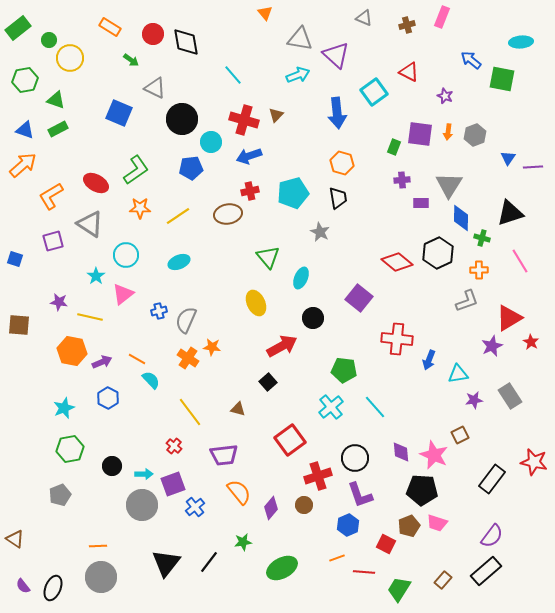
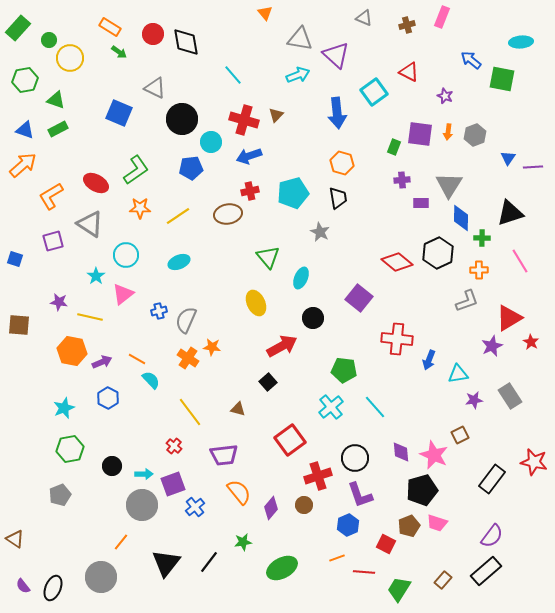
green rectangle at (18, 28): rotated 10 degrees counterclockwise
green arrow at (131, 60): moved 12 px left, 8 px up
green cross at (482, 238): rotated 14 degrees counterclockwise
black pentagon at (422, 490): rotated 20 degrees counterclockwise
orange line at (98, 546): moved 23 px right, 4 px up; rotated 48 degrees counterclockwise
